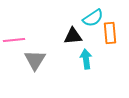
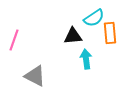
cyan semicircle: moved 1 px right
pink line: rotated 65 degrees counterclockwise
gray triangle: moved 16 px down; rotated 35 degrees counterclockwise
